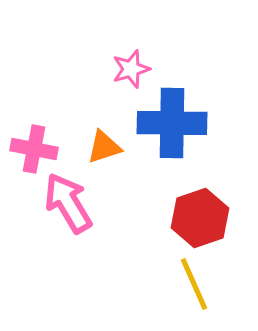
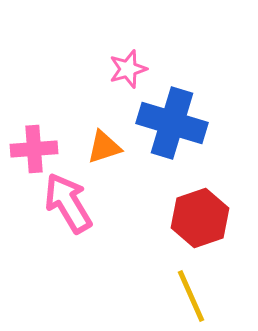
pink star: moved 3 px left
blue cross: rotated 16 degrees clockwise
pink cross: rotated 15 degrees counterclockwise
yellow line: moved 3 px left, 12 px down
